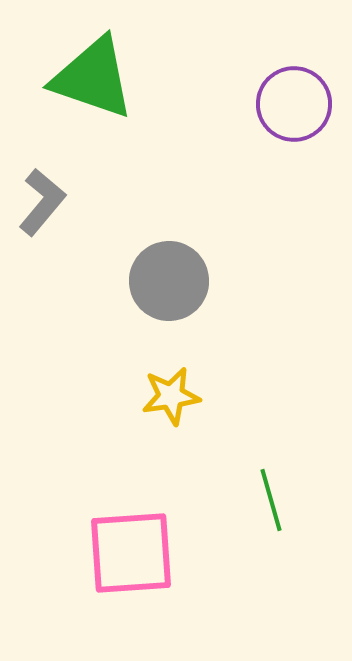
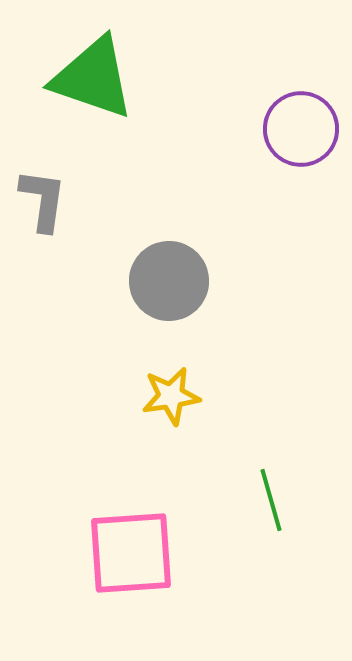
purple circle: moved 7 px right, 25 px down
gray L-shape: moved 1 px right, 2 px up; rotated 32 degrees counterclockwise
